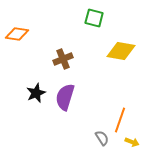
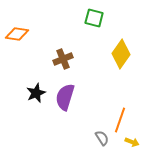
yellow diamond: moved 3 px down; rotated 64 degrees counterclockwise
